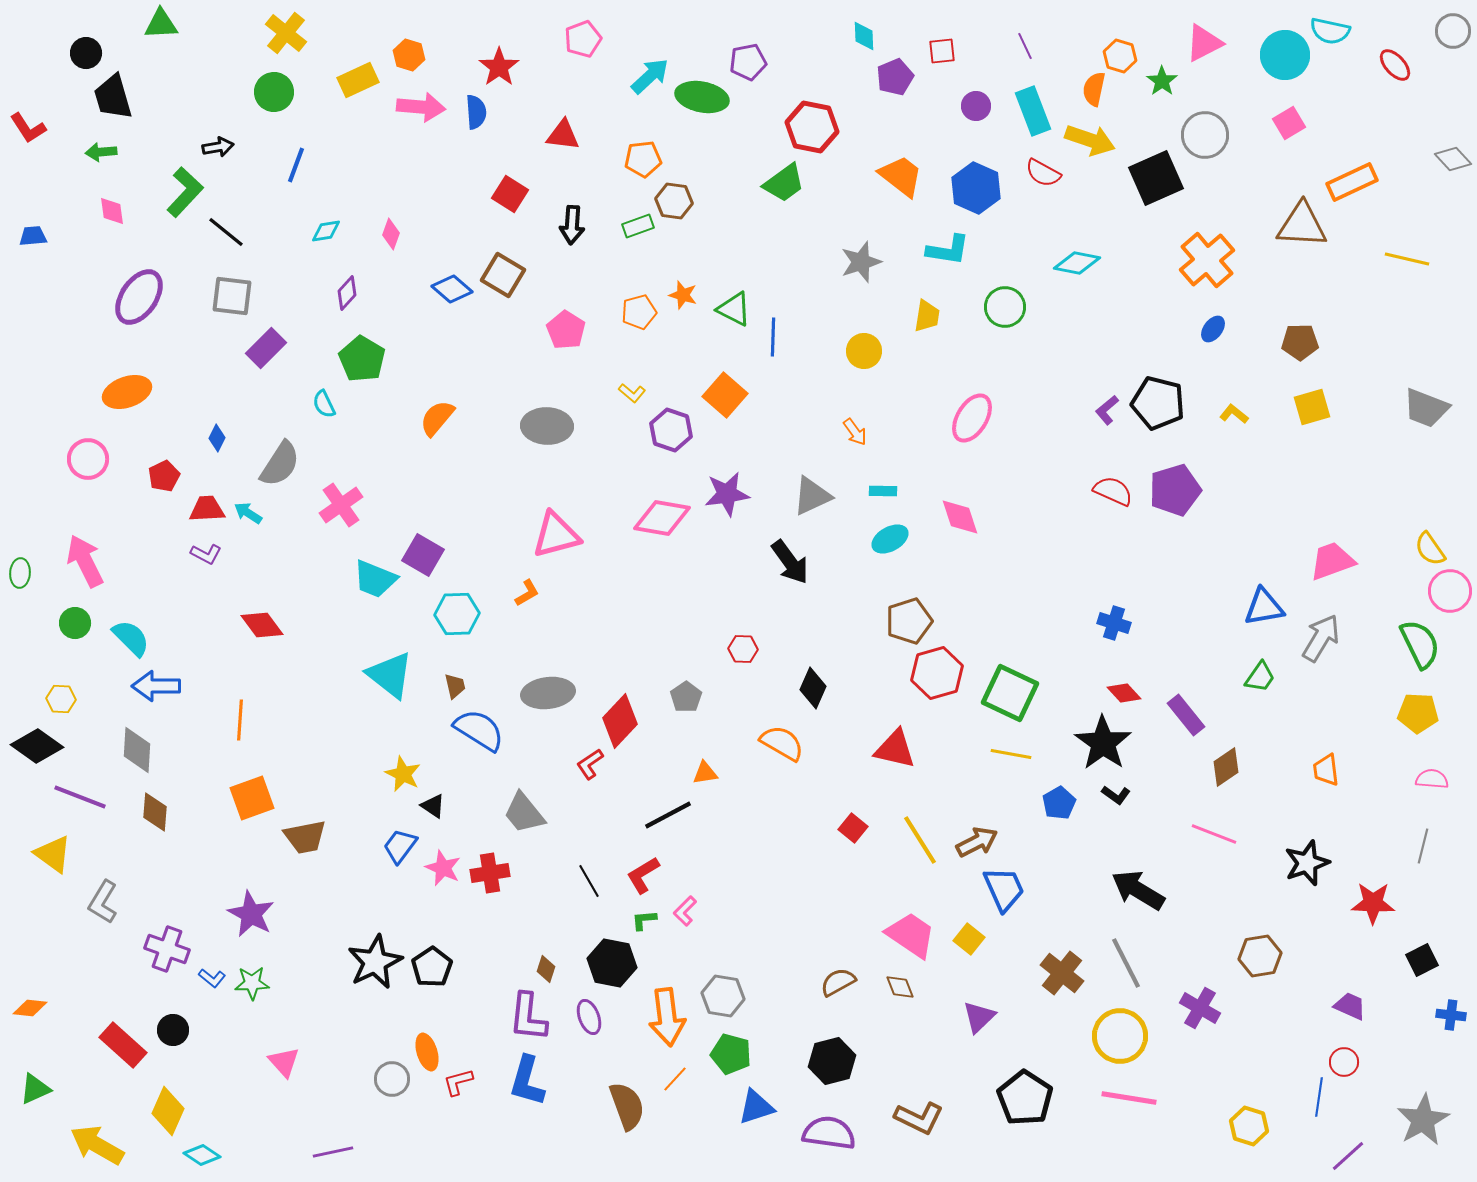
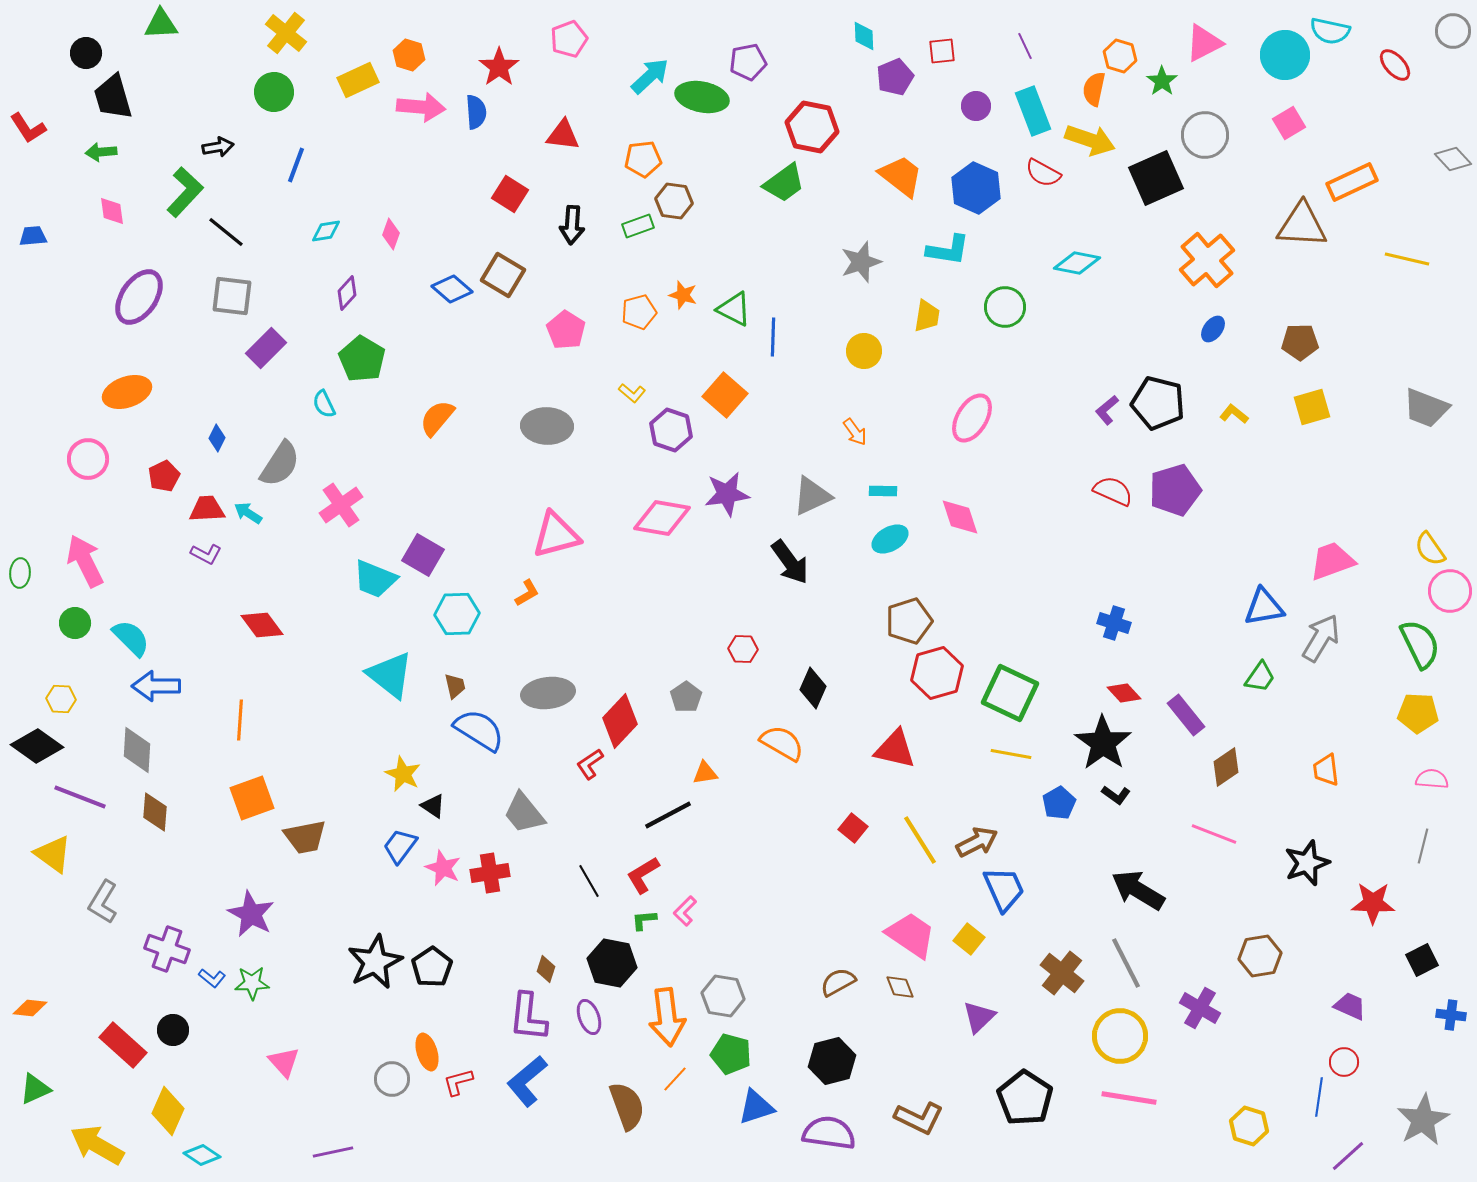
pink pentagon at (583, 39): moved 14 px left
blue L-shape at (527, 1081): rotated 34 degrees clockwise
